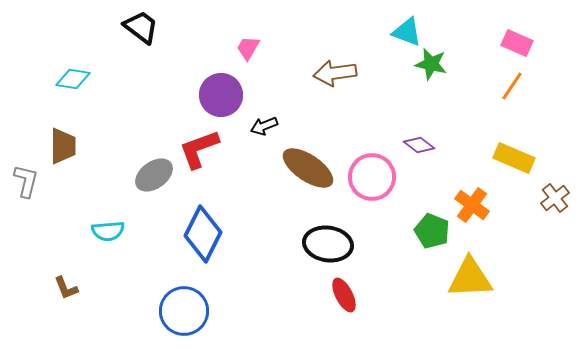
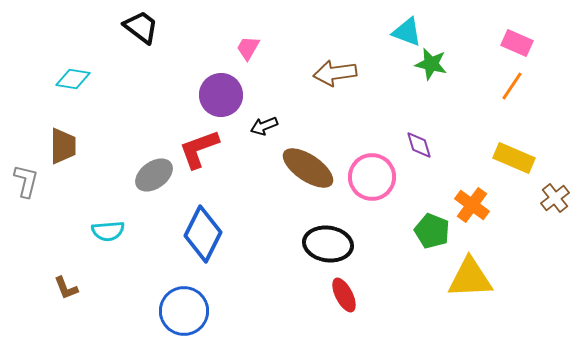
purple diamond: rotated 36 degrees clockwise
